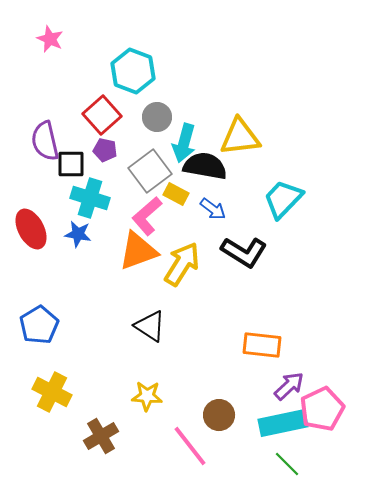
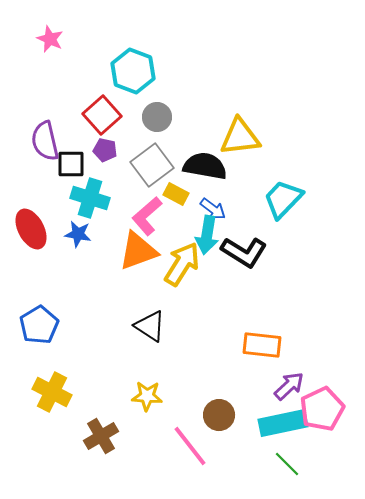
cyan arrow: moved 23 px right, 92 px down; rotated 6 degrees counterclockwise
gray square: moved 2 px right, 6 px up
